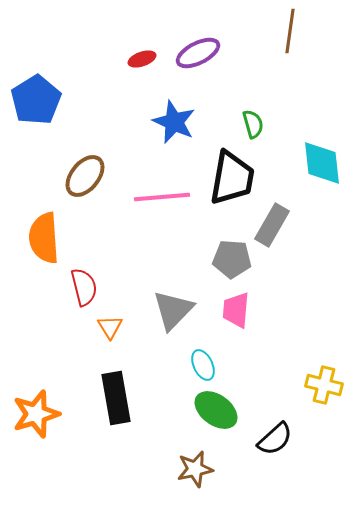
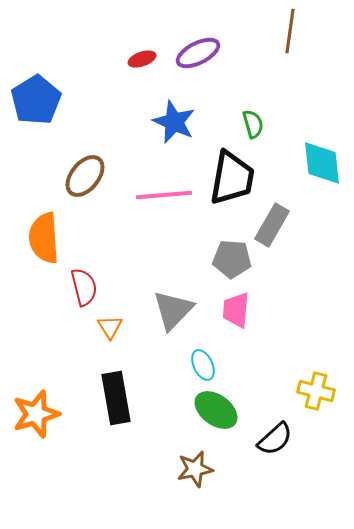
pink line: moved 2 px right, 2 px up
yellow cross: moved 8 px left, 6 px down
